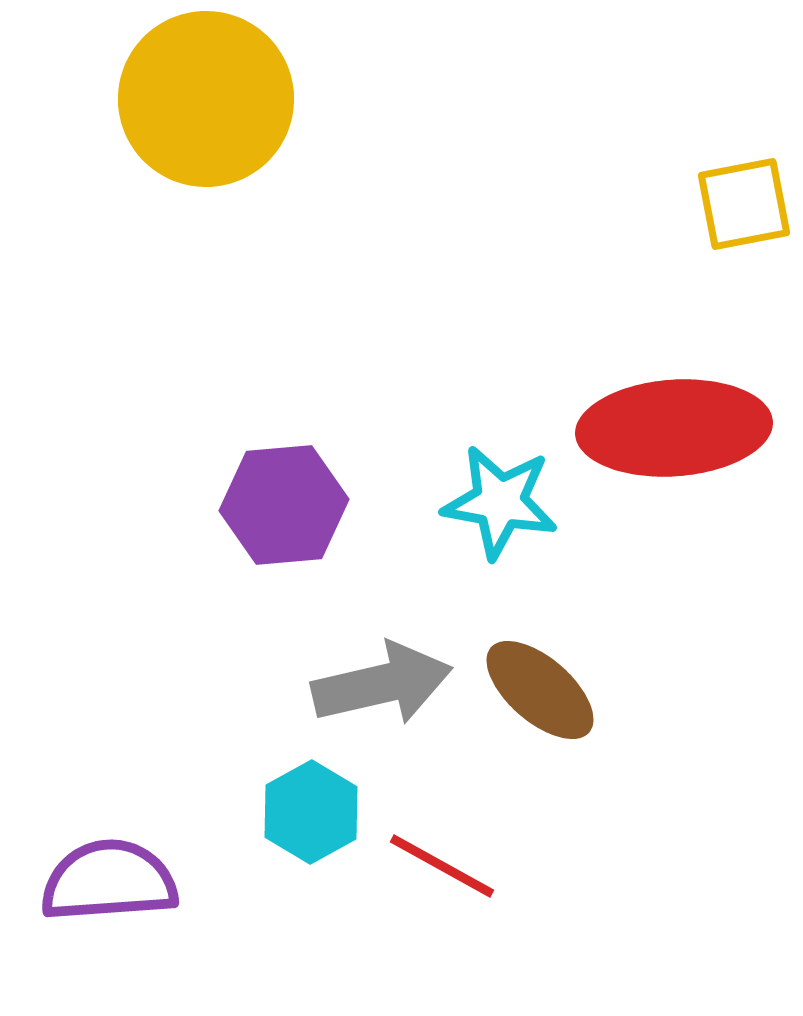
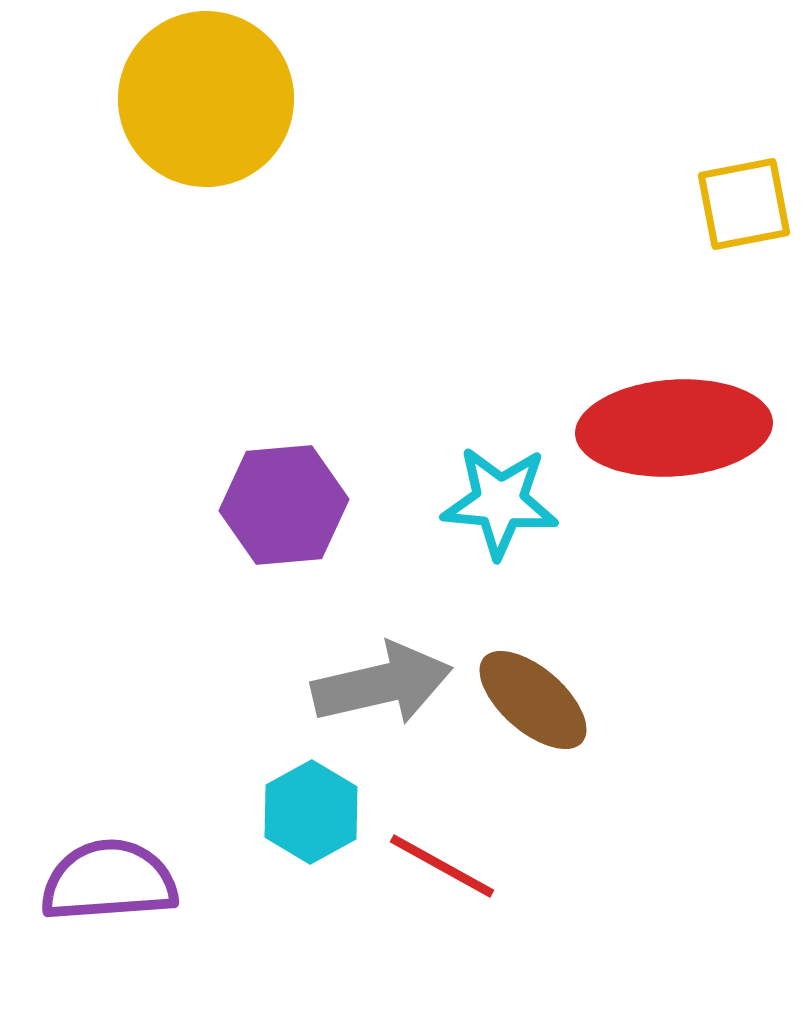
cyan star: rotated 5 degrees counterclockwise
brown ellipse: moved 7 px left, 10 px down
